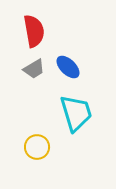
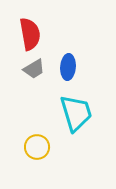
red semicircle: moved 4 px left, 3 px down
blue ellipse: rotated 50 degrees clockwise
